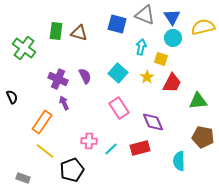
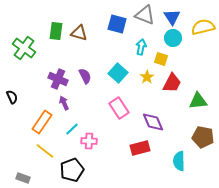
cyan line: moved 39 px left, 20 px up
